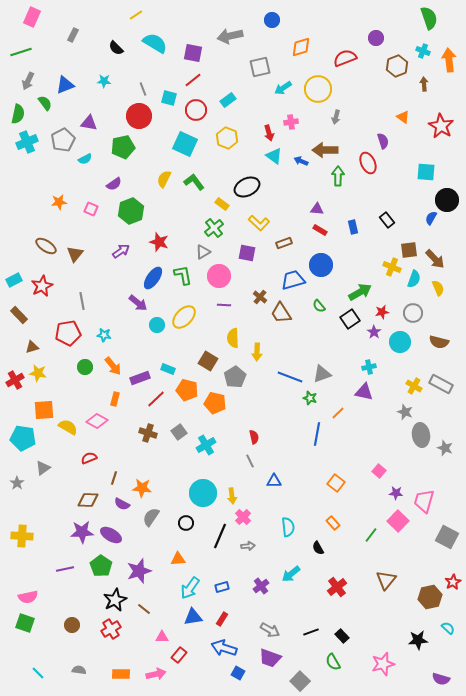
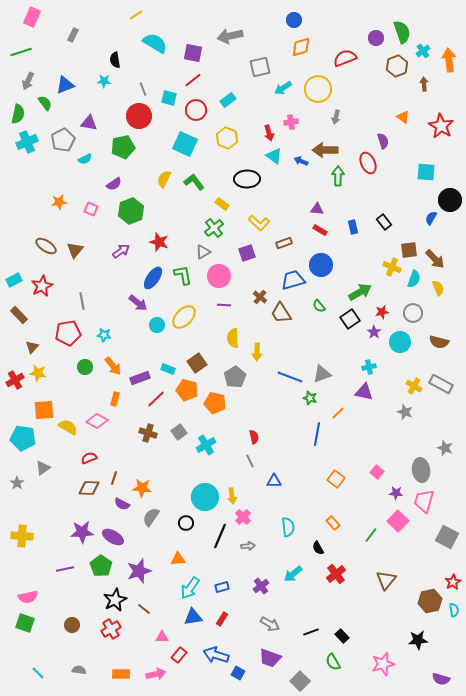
green semicircle at (429, 18): moved 27 px left, 14 px down
blue circle at (272, 20): moved 22 px right
black semicircle at (116, 48): moved 1 px left, 12 px down; rotated 35 degrees clockwise
cyan cross at (423, 51): rotated 32 degrees clockwise
black ellipse at (247, 187): moved 8 px up; rotated 25 degrees clockwise
black circle at (447, 200): moved 3 px right
black rectangle at (387, 220): moved 3 px left, 2 px down
purple square at (247, 253): rotated 30 degrees counterclockwise
brown triangle at (75, 254): moved 4 px up
brown triangle at (32, 347): rotated 32 degrees counterclockwise
brown square at (208, 361): moved 11 px left, 2 px down; rotated 24 degrees clockwise
gray ellipse at (421, 435): moved 35 px down
pink square at (379, 471): moved 2 px left, 1 px down
orange square at (336, 483): moved 4 px up
cyan circle at (203, 493): moved 2 px right, 4 px down
brown diamond at (88, 500): moved 1 px right, 12 px up
purple ellipse at (111, 535): moved 2 px right, 2 px down
cyan arrow at (291, 574): moved 2 px right
red cross at (337, 587): moved 1 px left, 13 px up
brown hexagon at (430, 597): moved 4 px down
cyan semicircle at (448, 628): moved 6 px right, 18 px up; rotated 40 degrees clockwise
gray arrow at (270, 630): moved 6 px up
blue arrow at (224, 648): moved 8 px left, 7 px down
